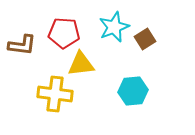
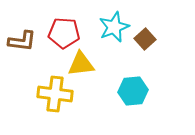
brown square: rotated 10 degrees counterclockwise
brown L-shape: moved 4 px up
